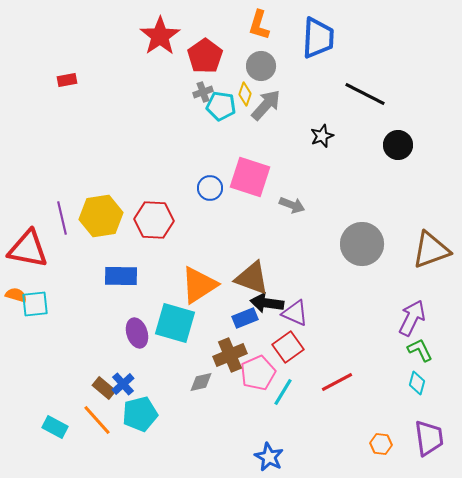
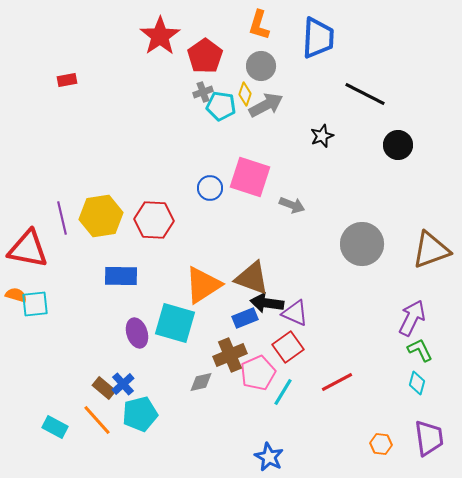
gray arrow at (266, 105): rotated 20 degrees clockwise
orange triangle at (199, 285): moved 4 px right
